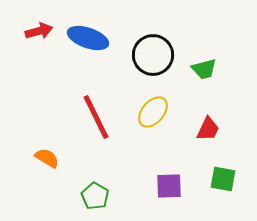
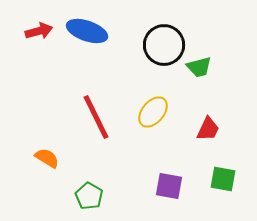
blue ellipse: moved 1 px left, 7 px up
black circle: moved 11 px right, 10 px up
green trapezoid: moved 5 px left, 2 px up
purple square: rotated 12 degrees clockwise
green pentagon: moved 6 px left
